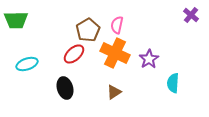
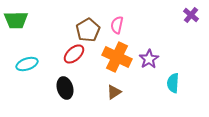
orange cross: moved 2 px right, 4 px down
